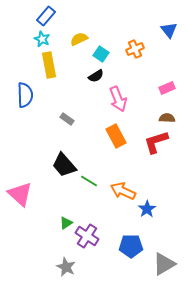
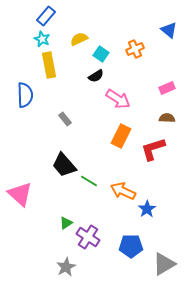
blue triangle: rotated 12 degrees counterclockwise
pink arrow: rotated 35 degrees counterclockwise
gray rectangle: moved 2 px left; rotated 16 degrees clockwise
orange rectangle: moved 5 px right; rotated 55 degrees clockwise
red L-shape: moved 3 px left, 7 px down
purple cross: moved 1 px right, 1 px down
gray star: rotated 18 degrees clockwise
